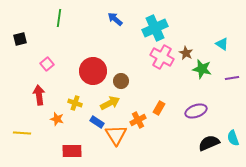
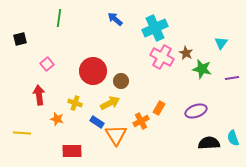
cyan triangle: moved 1 px left, 1 px up; rotated 32 degrees clockwise
orange cross: moved 3 px right, 1 px down
black semicircle: rotated 20 degrees clockwise
